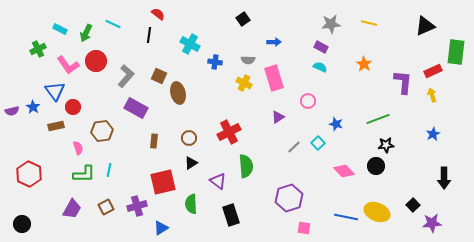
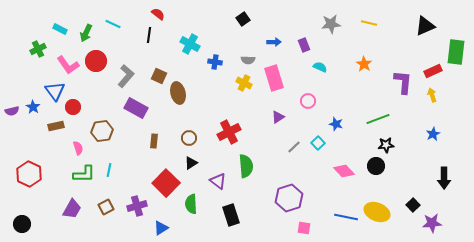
purple rectangle at (321, 47): moved 17 px left, 2 px up; rotated 40 degrees clockwise
red square at (163, 182): moved 3 px right, 1 px down; rotated 32 degrees counterclockwise
